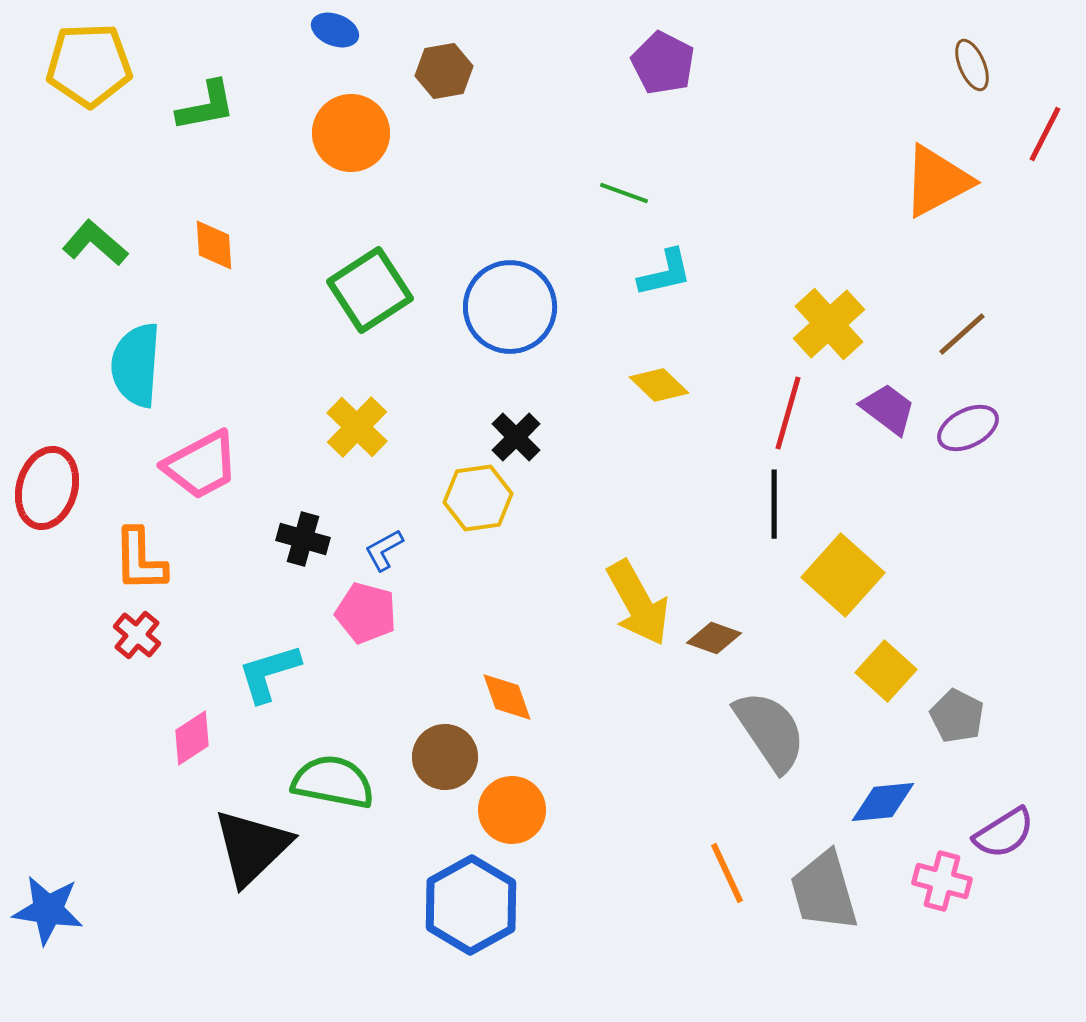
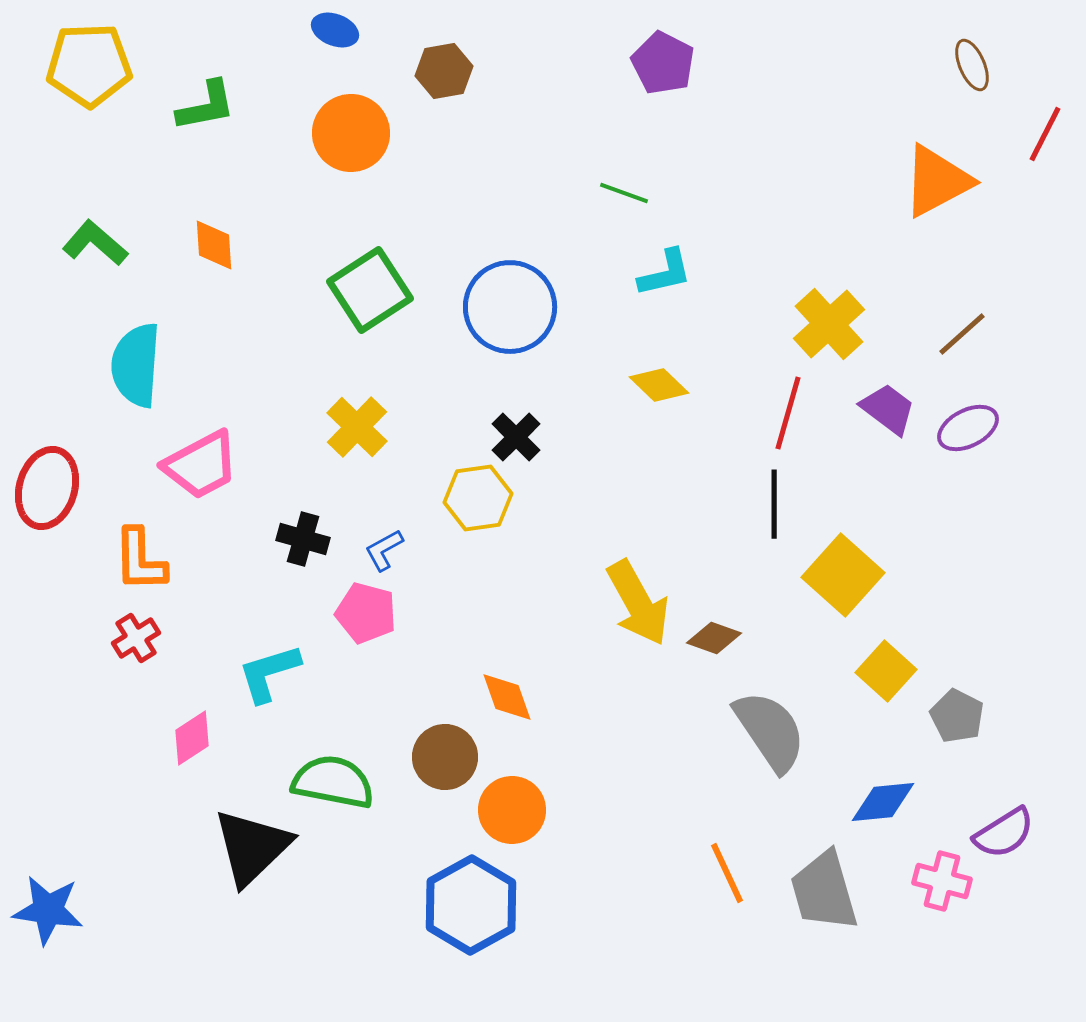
red cross at (137, 635): moved 1 px left, 3 px down; rotated 18 degrees clockwise
